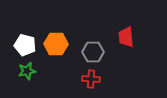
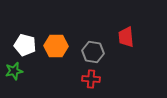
orange hexagon: moved 2 px down
gray hexagon: rotated 10 degrees clockwise
green star: moved 13 px left
